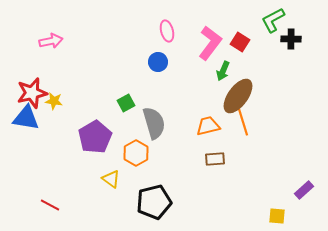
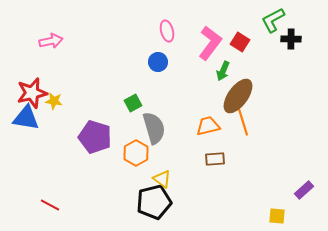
green square: moved 7 px right
gray semicircle: moved 5 px down
purple pentagon: rotated 24 degrees counterclockwise
yellow triangle: moved 51 px right
